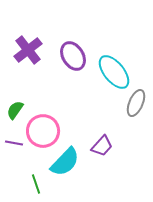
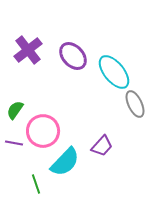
purple ellipse: rotated 12 degrees counterclockwise
gray ellipse: moved 1 px left, 1 px down; rotated 48 degrees counterclockwise
